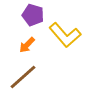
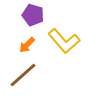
yellow L-shape: moved 1 px left, 6 px down
brown line: moved 2 px up
